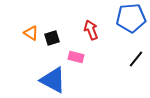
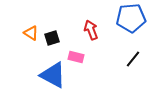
black line: moved 3 px left
blue triangle: moved 5 px up
